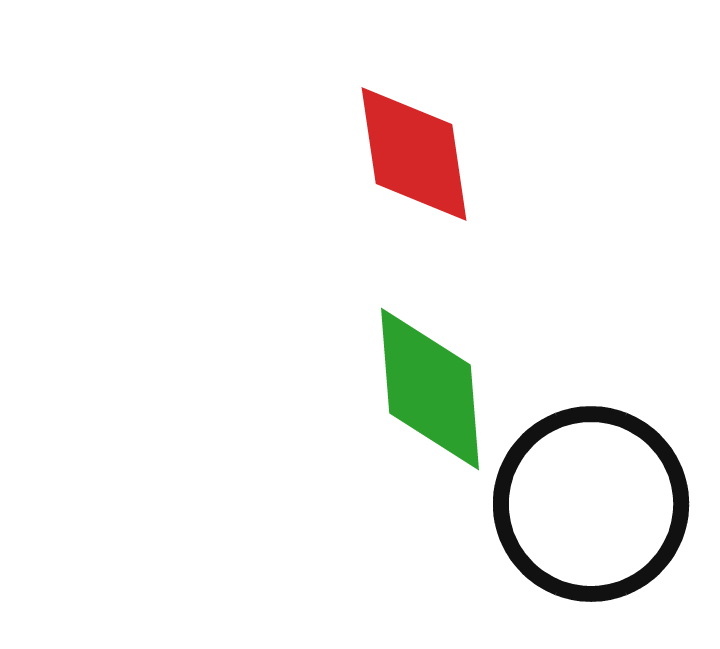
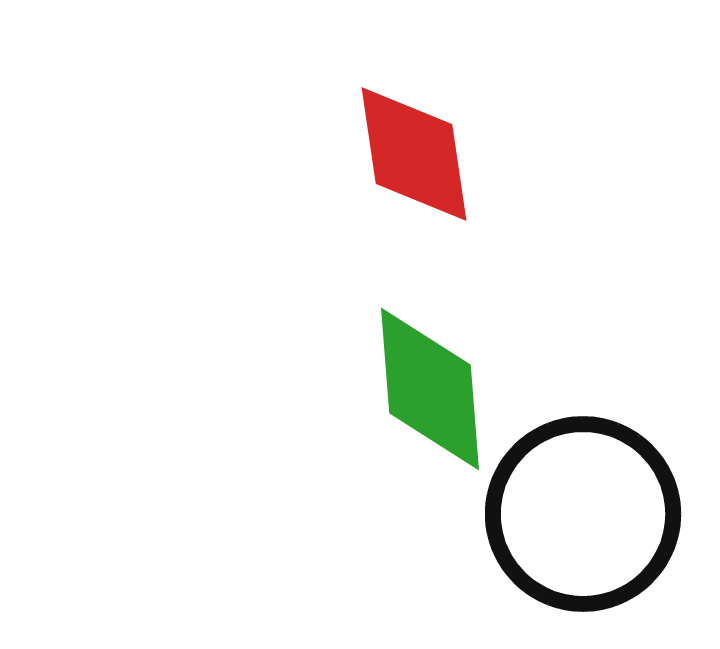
black circle: moved 8 px left, 10 px down
